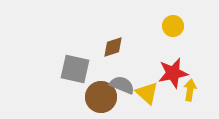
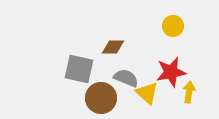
brown diamond: rotated 20 degrees clockwise
gray square: moved 4 px right
red star: moved 2 px left, 1 px up
gray semicircle: moved 4 px right, 7 px up
yellow arrow: moved 1 px left, 2 px down
brown circle: moved 1 px down
